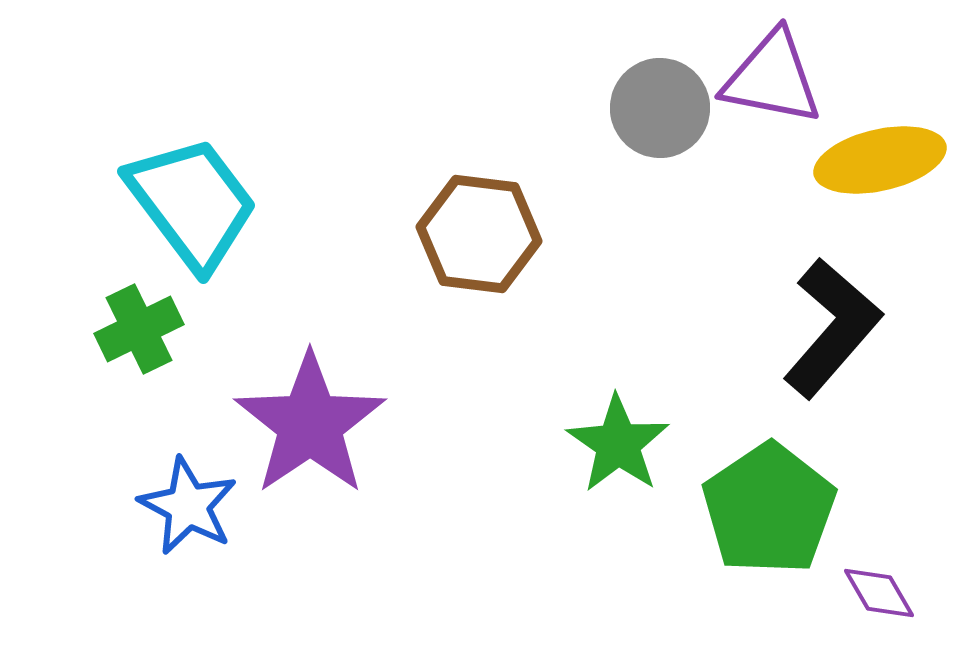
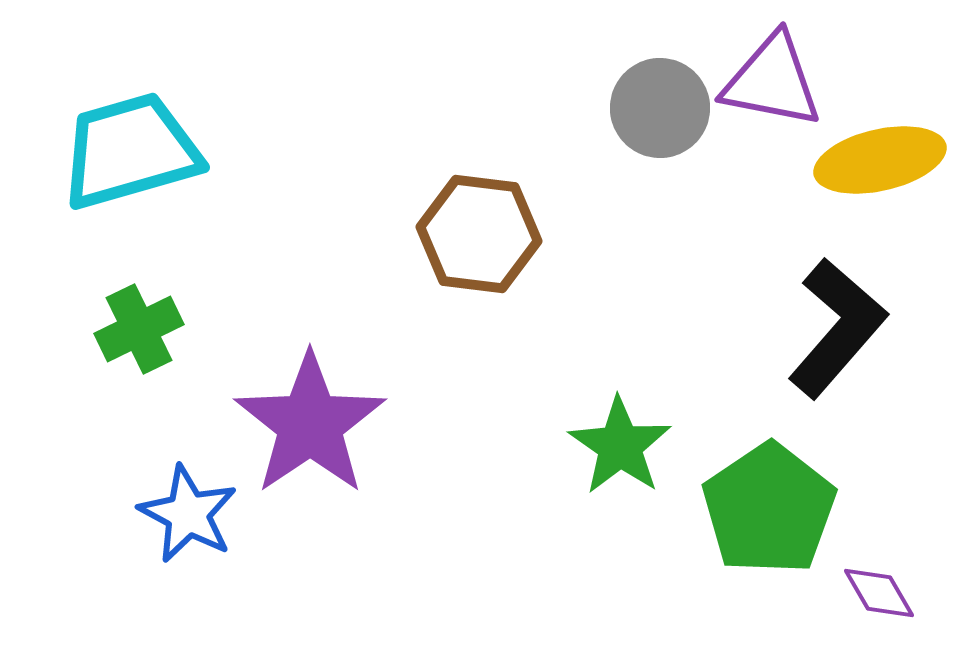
purple triangle: moved 3 px down
cyan trapezoid: moved 62 px left, 52 px up; rotated 69 degrees counterclockwise
black L-shape: moved 5 px right
green star: moved 2 px right, 2 px down
blue star: moved 8 px down
